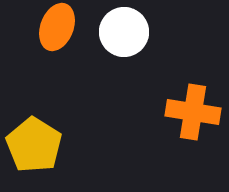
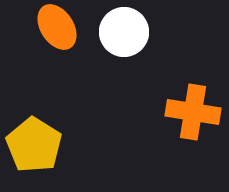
orange ellipse: rotated 54 degrees counterclockwise
